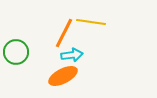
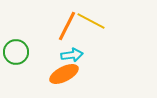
yellow line: moved 1 px up; rotated 20 degrees clockwise
orange line: moved 3 px right, 7 px up
orange ellipse: moved 1 px right, 2 px up
